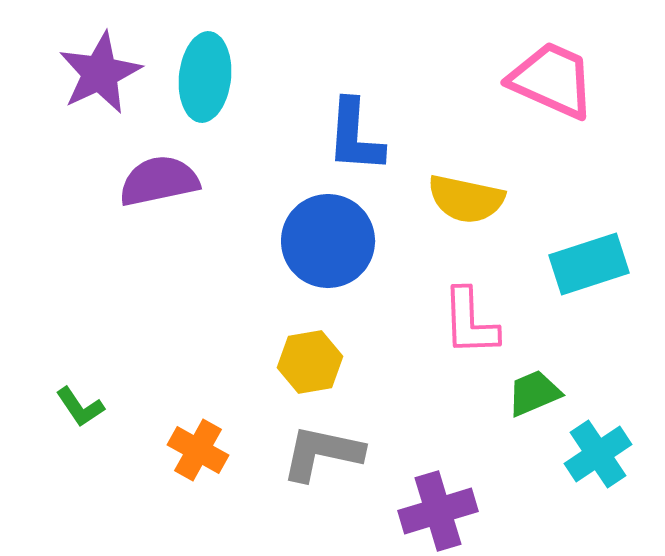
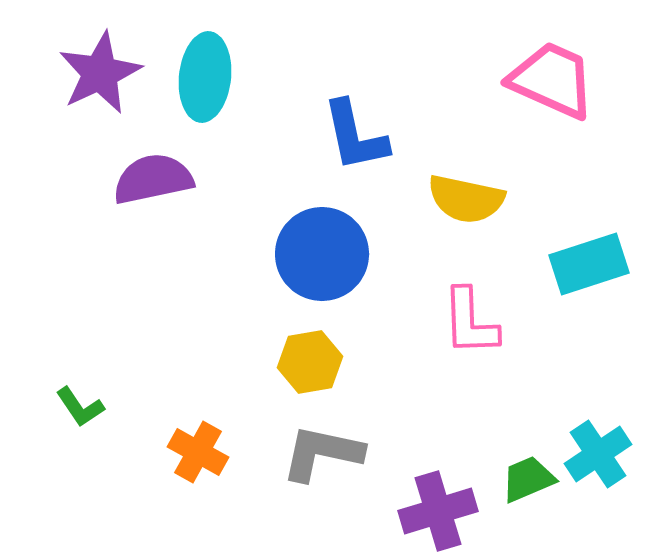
blue L-shape: rotated 16 degrees counterclockwise
purple semicircle: moved 6 px left, 2 px up
blue circle: moved 6 px left, 13 px down
green trapezoid: moved 6 px left, 86 px down
orange cross: moved 2 px down
